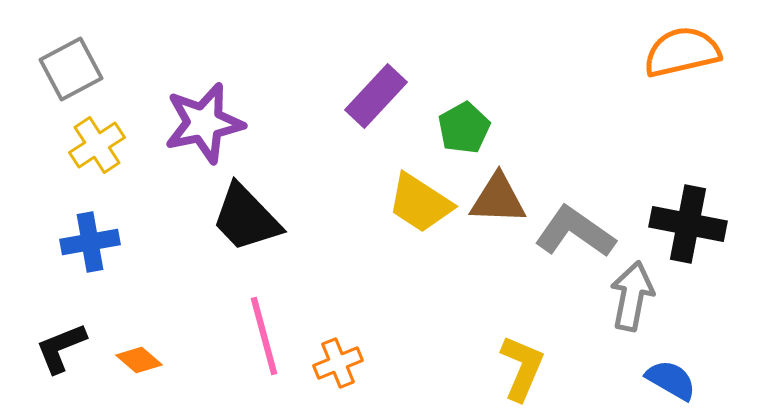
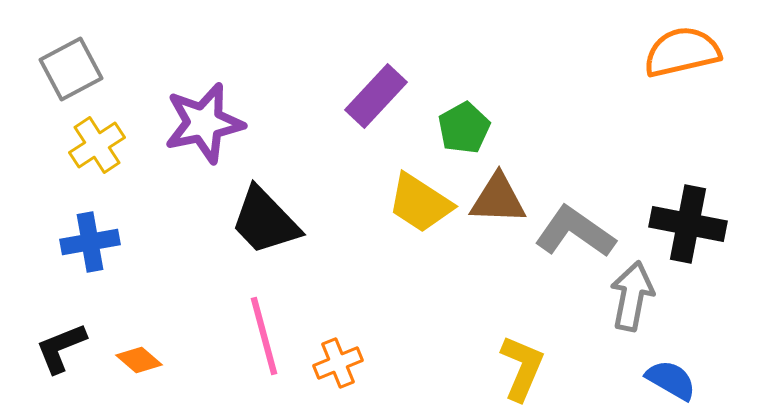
black trapezoid: moved 19 px right, 3 px down
